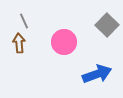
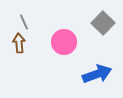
gray line: moved 1 px down
gray square: moved 4 px left, 2 px up
